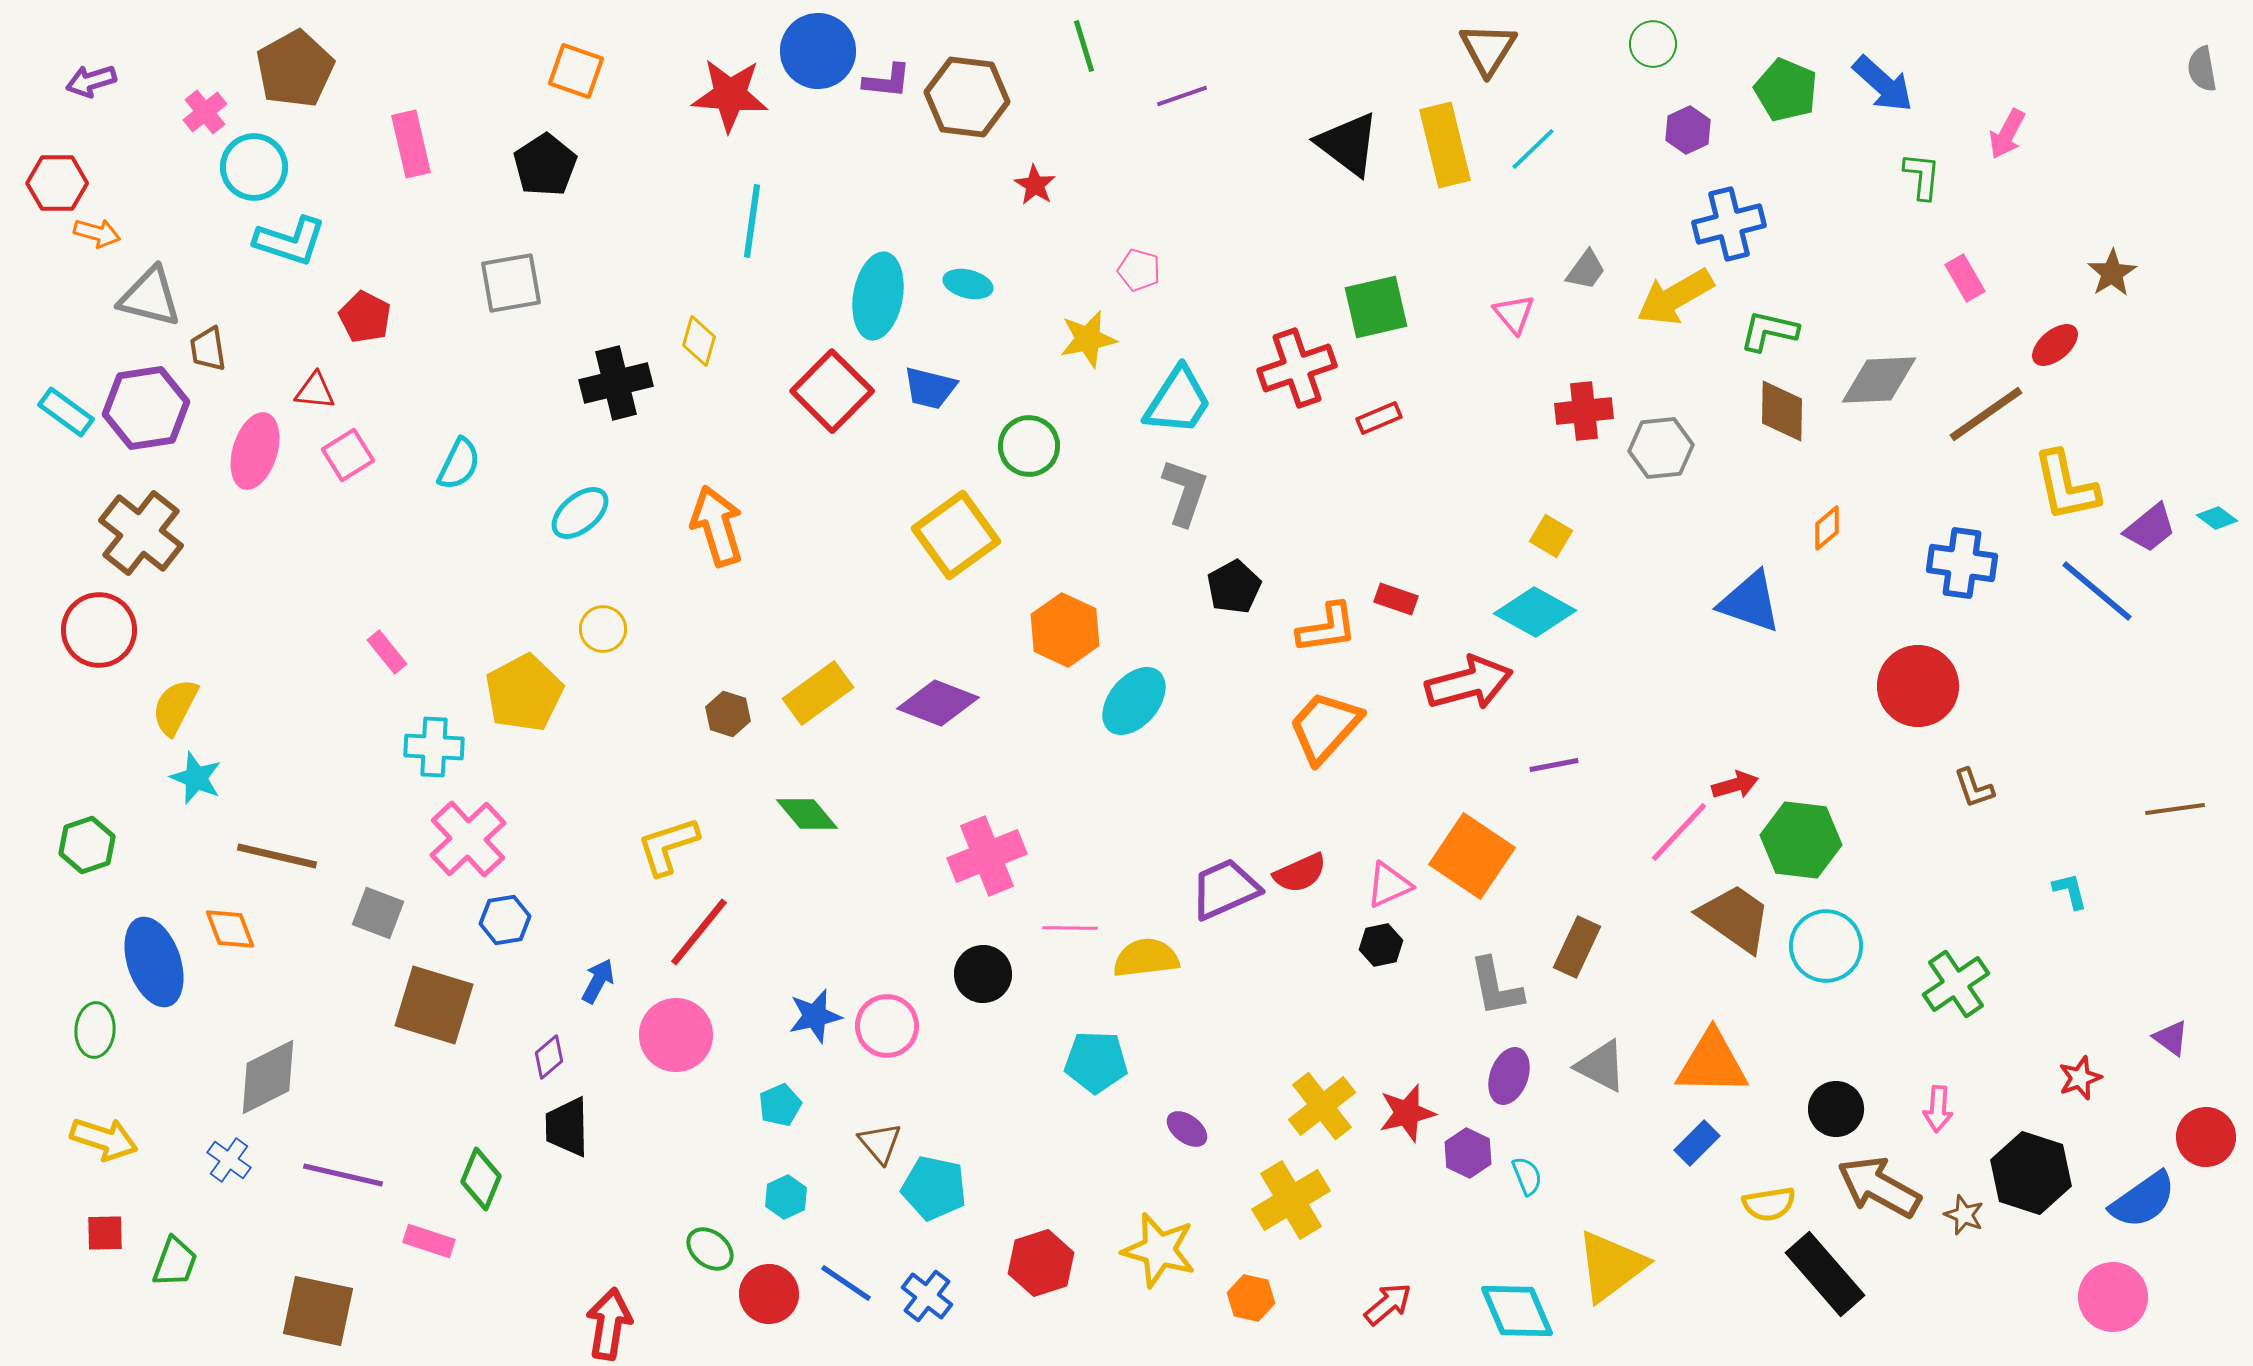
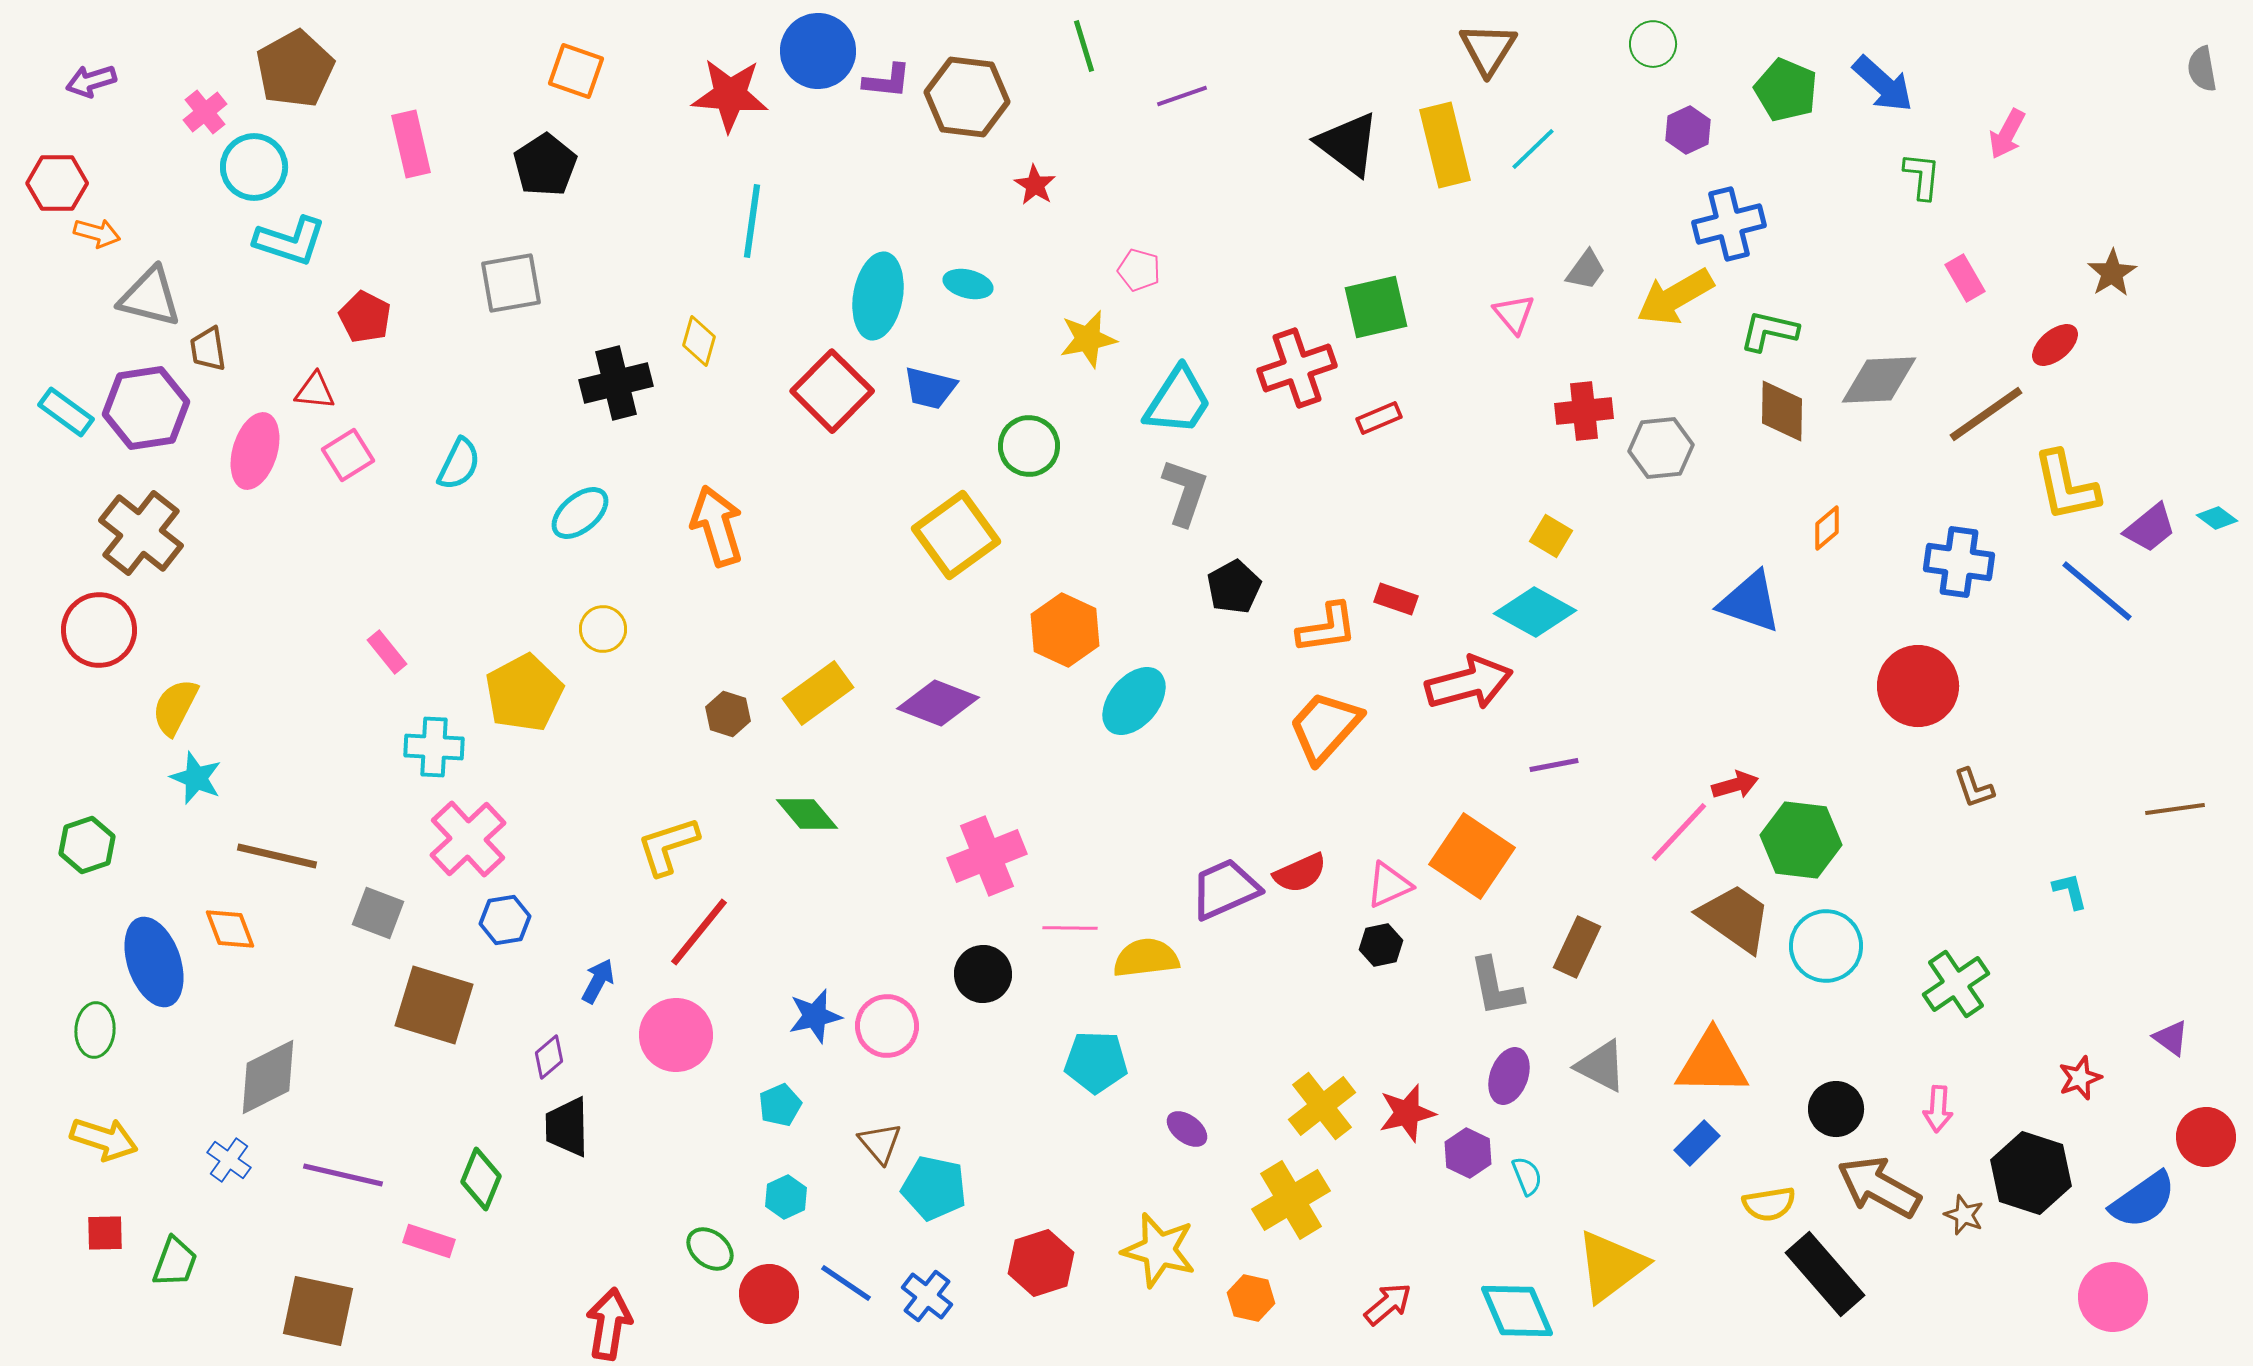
blue cross at (1962, 563): moved 3 px left, 1 px up
